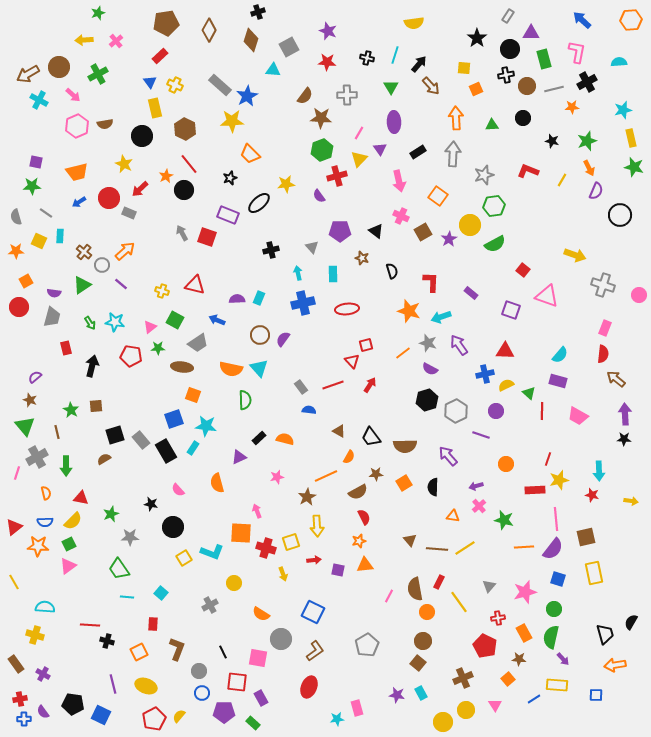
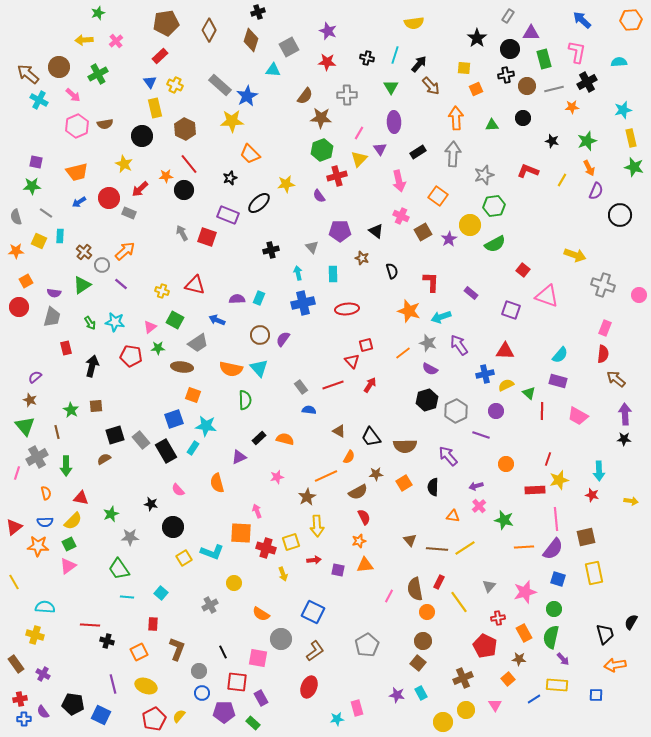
brown arrow at (28, 74): rotated 70 degrees clockwise
orange star at (166, 176): rotated 24 degrees clockwise
